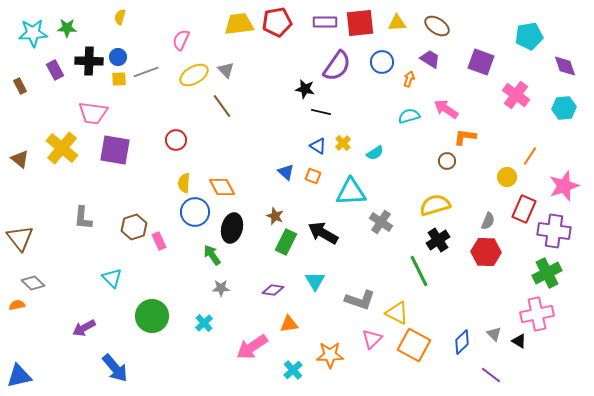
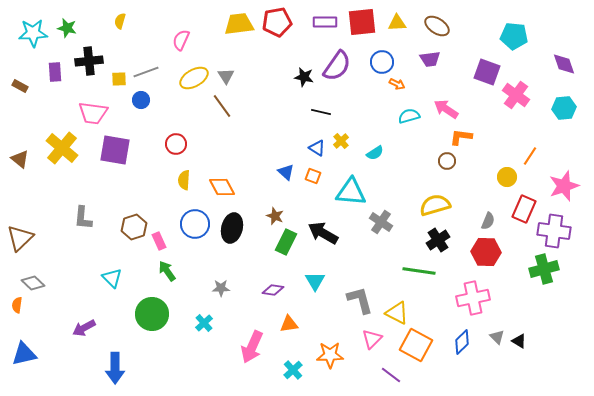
yellow semicircle at (120, 17): moved 4 px down
red square at (360, 23): moved 2 px right, 1 px up
green star at (67, 28): rotated 12 degrees clockwise
cyan pentagon at (529, 36): moved 15 px left; rotated 16 degrees clockwise
blue circle at (118, 57): moved 23 px right, 43 px down
purple trapezoid at (430, 59): rotated 140 degrees clockwise
black cross at (89, 61): rotated 8 degrees counterclockwise
purple square at (481, 62): moved 6 px right, 10 px down
purple diamond at (565, 66): moved 1 px left, 2 px up
purple rectangle at (55, 70): moved 2 px down; rotated 24 degrees clockwise
gray triangle at (226, 70): moved 6 px down; rotated 12 degrees clockwise
yellow ellipse at (194, 75): moved 3 px down
orange arrow at (409, 79): moved 12 px left, 5 px down; rotated 98 degrees clockwise
brown rectangle at (20, 86): rotated 35 degrees counterclockwise
black star at (305, 89): moved 1 px left, 12 px up
orange L-shape at (465, 137): moved 4 px left
red circle at (176, 140): moved 4 px down
yellow cross at (343, 143): moved 2 px left, 2 px up
blue triangle at (318, 146): moved 1 px left, 2 px down
yellow semicircle at (184, 183): moved 3 px up
cyan triangle at (351, 192): rotated 8 degrees clockwise
blue circle at (195, 212): moved 12 px down
brown triangle at (20, 238): rotated 24 degrees clockwise
green arrow at (212, 255): moved 45 px left, 16 px down
green line at (419, 271): rotated 56 degrees counterclockwise
green cross at (547, 273): moved 3 px left, 4 px up; rotated 12 degrees clockwise
gray L-shape at (360, 300): rotated 124 degrees counterclockwise
orange semicircle at (17, 305): rotated 70 degrees counterclockwise
pink cross at (537, 314): moved 64 px left, 16 px up
green circle at (152, 316): moved 2 px up
gray triangle at (494, 334): moved 3 px right, 3 px down
orange square at (414, 345): moved 2 px right
pink arrow at (252, 347): rotated 32 degrees counterclockwise
blue arrow at (115, 368): rotated 40 degrees clockwise
purple line at (491, 375): moved 100 px left
blue triangle at (19, 376): moved 5 px right, 22 px up
